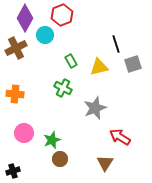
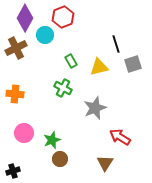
red hexagon: moved 1 px right, 2 px down
